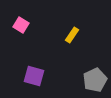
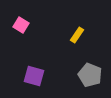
yellow rectangle: moved 5 px right
gray pentagon: moved 5 px left, 5 px up; rotated 25 degrees counterclockwise
